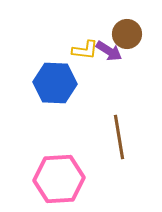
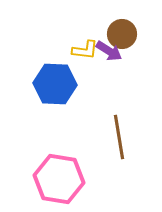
brown circle: moved 5 px left
blue hexagon: moved 1 px down
pink hexagon: rotated 12 degrees clockwise
